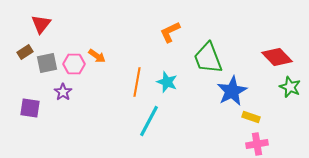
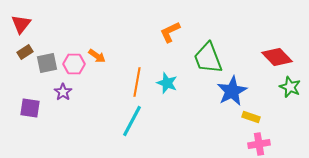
red triangle: moved 20 px left
cyan star: moved 1 px down
cyan line: moved 17 px left
pink cross: moved 2 px right
